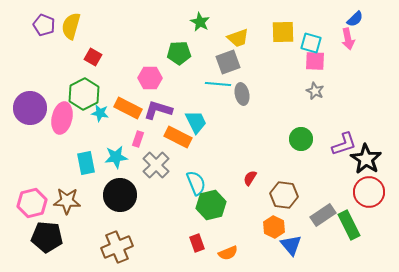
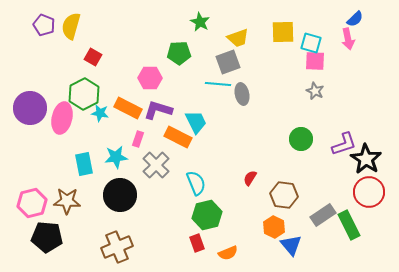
cyan rectangle at (86, 163): moved 2 px left, 1 px down
green hexagon at (211, 205): moved 4 px left, 10 px down
